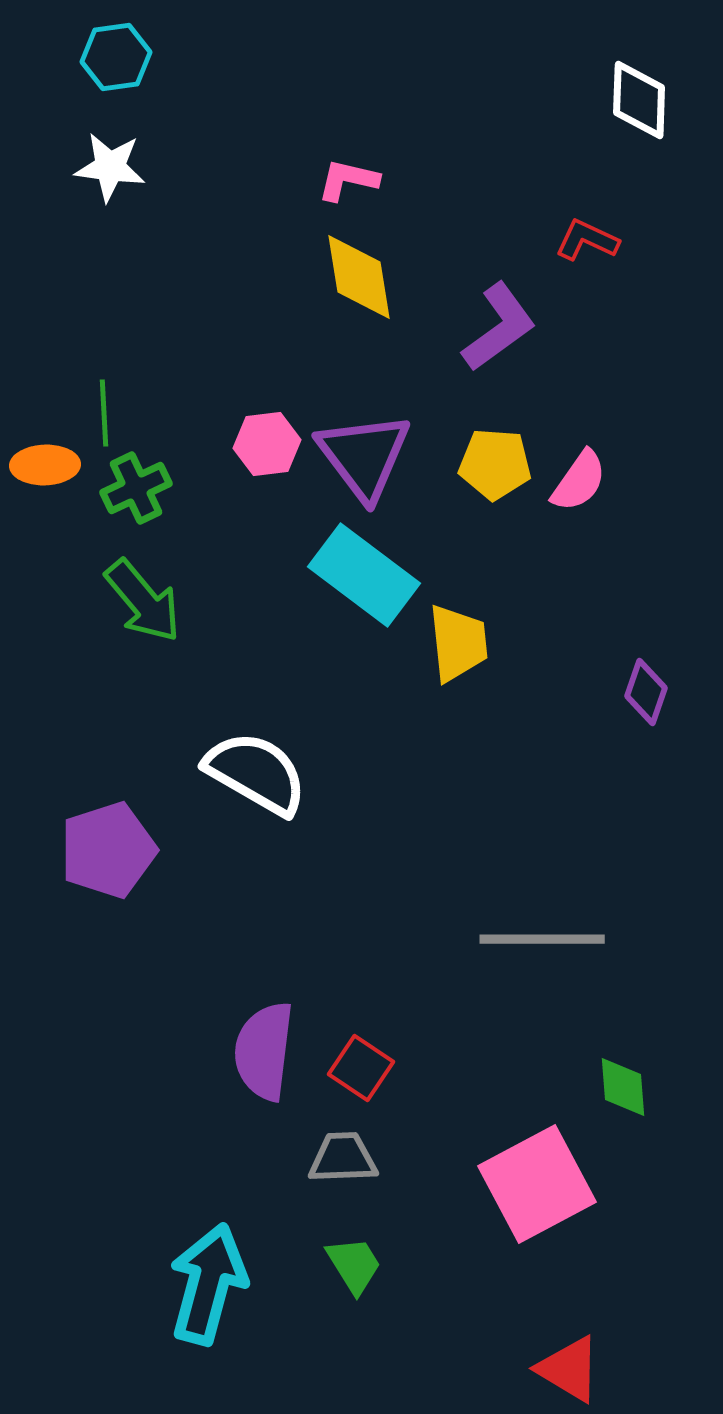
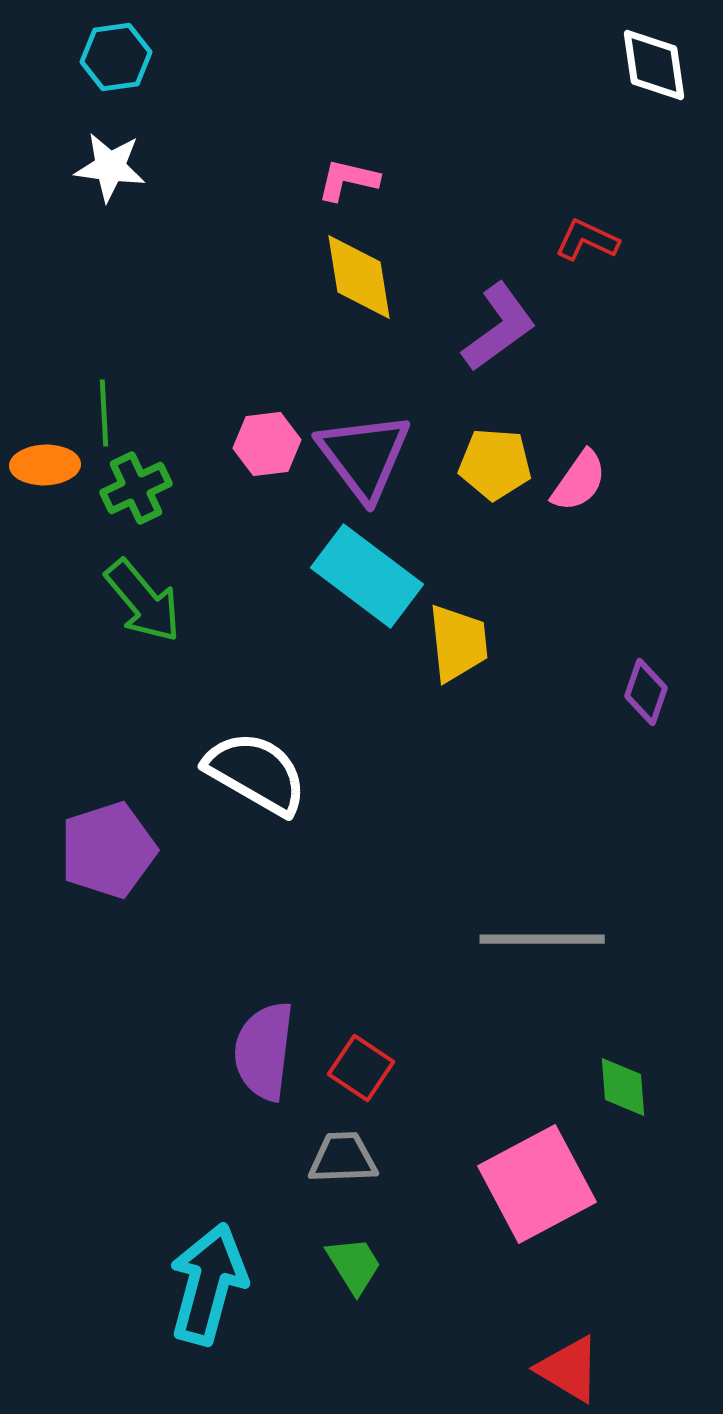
white diamond: moved 15 px right, 35 px up; rotated 10 degrees counterclockwise
cyan rectangle: moved 3 px right, 1 px down
